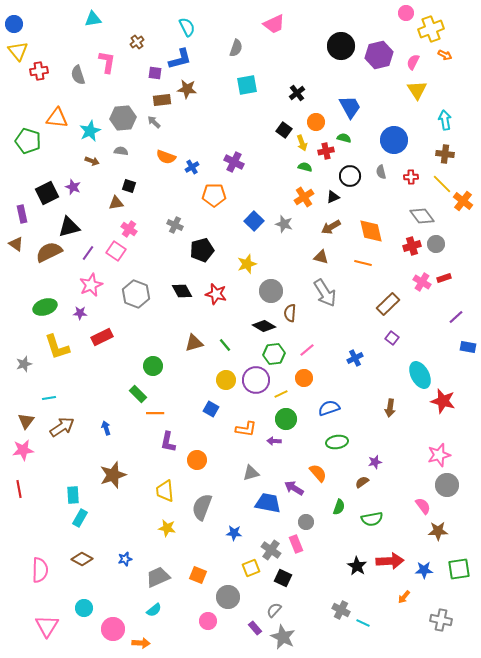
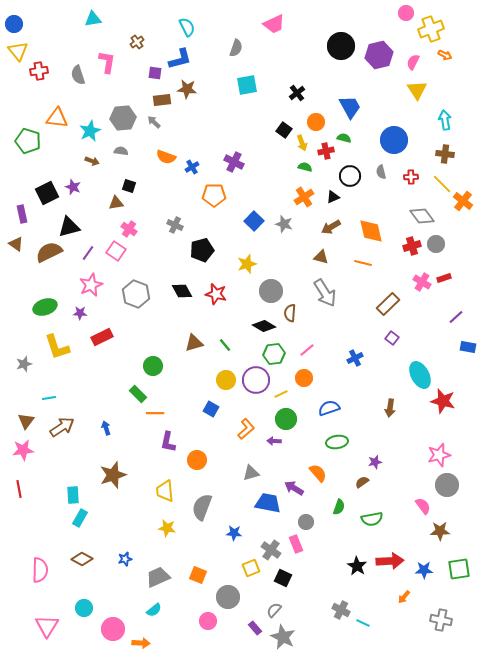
orange L-shape at (246, 429): rotated 50 degrees counterclockwise
brown star at (438, 531): moved 2 px right
